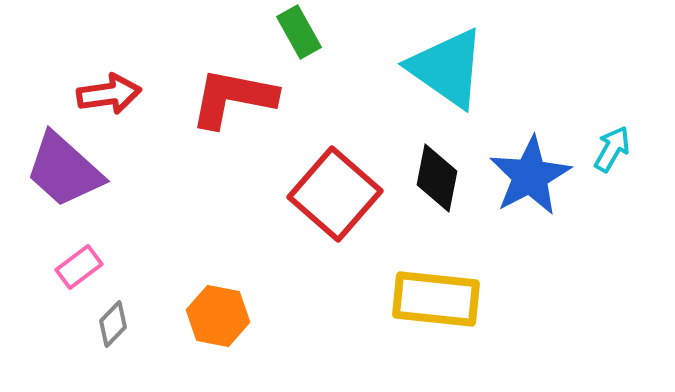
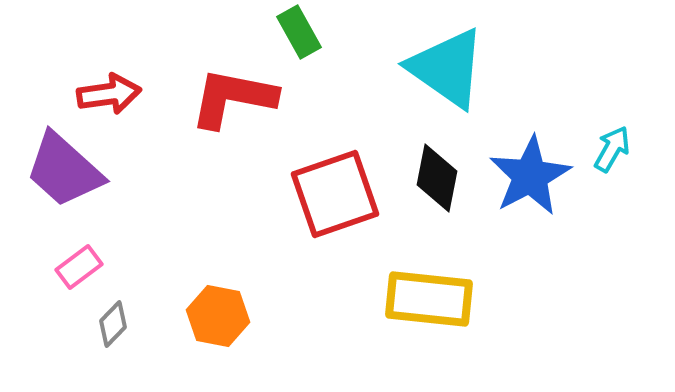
red square: rotated 30 degrees clockwise
yellow rectangle: moved 7 px left
